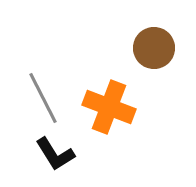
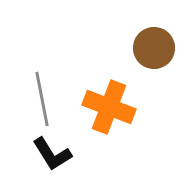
gray line: moved 1 px left, 1 px down; rotated 16 degrees clockwise
black L-shape: moved 3 px left
